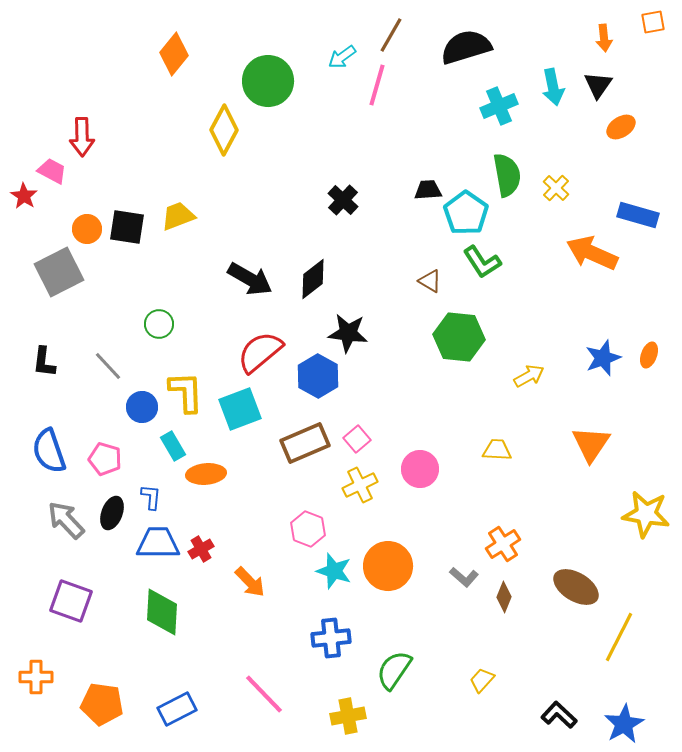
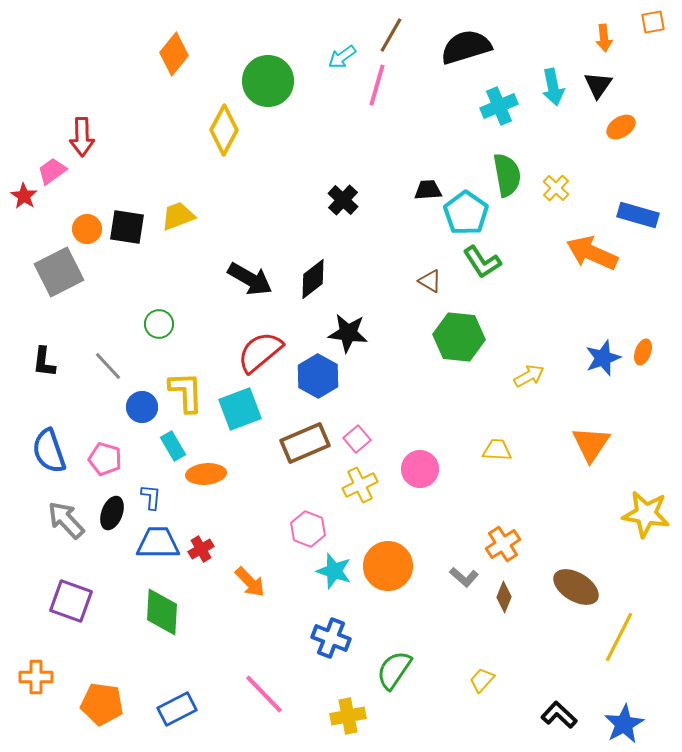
pink trapezoid at (52, 171): rotated 64 degrees counterclockwise
orange ellipse at (649, 355): moved 6 px left, 3 px up
blue cross at (331, 638): rotated 27 degrees clockwise
